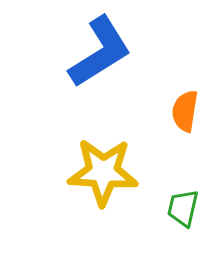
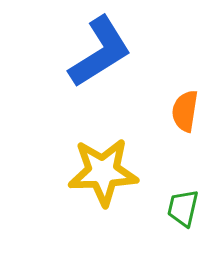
yellow star: rotated 6 degrees counterclockwise
